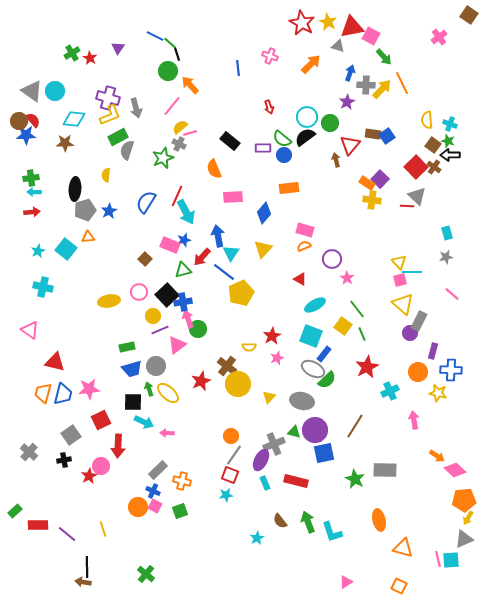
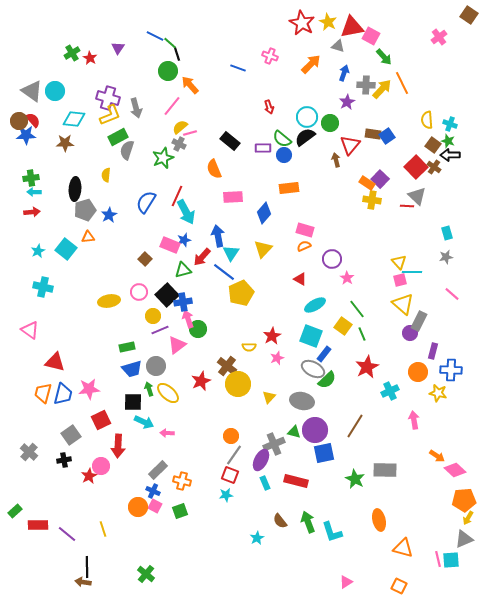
blue line at (238, 68): rotated 63 degrees counterclockwise
blue arrow at (350, 73): moved 6 px left
blue star at (109, 211): moved 4 px down
